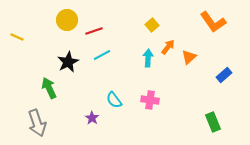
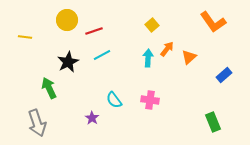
yellow line: moved 8 px right; rotated 16 degrees counterclockwise
orange arrow: moved 1 px left, 2 px down
